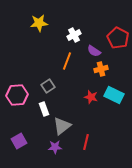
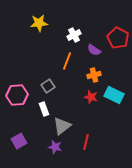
purple semicircle: moved 1 px up
orange cross: moved 7 px left, 6 px down
purple star: rotated 16 degrees clockwise
